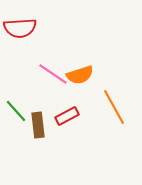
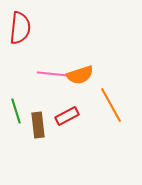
red semicircle: rotated 80 degrees counterclockwise
pink line: rotated 28 degrees counterclockwise
orange line: moved 3 px left, 2 px up
green line: rotated 25 degrees clockwise
